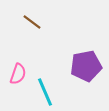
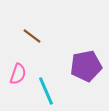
brown line: moved 14 px down
cyan line: moved 1 px right, 1 px up
